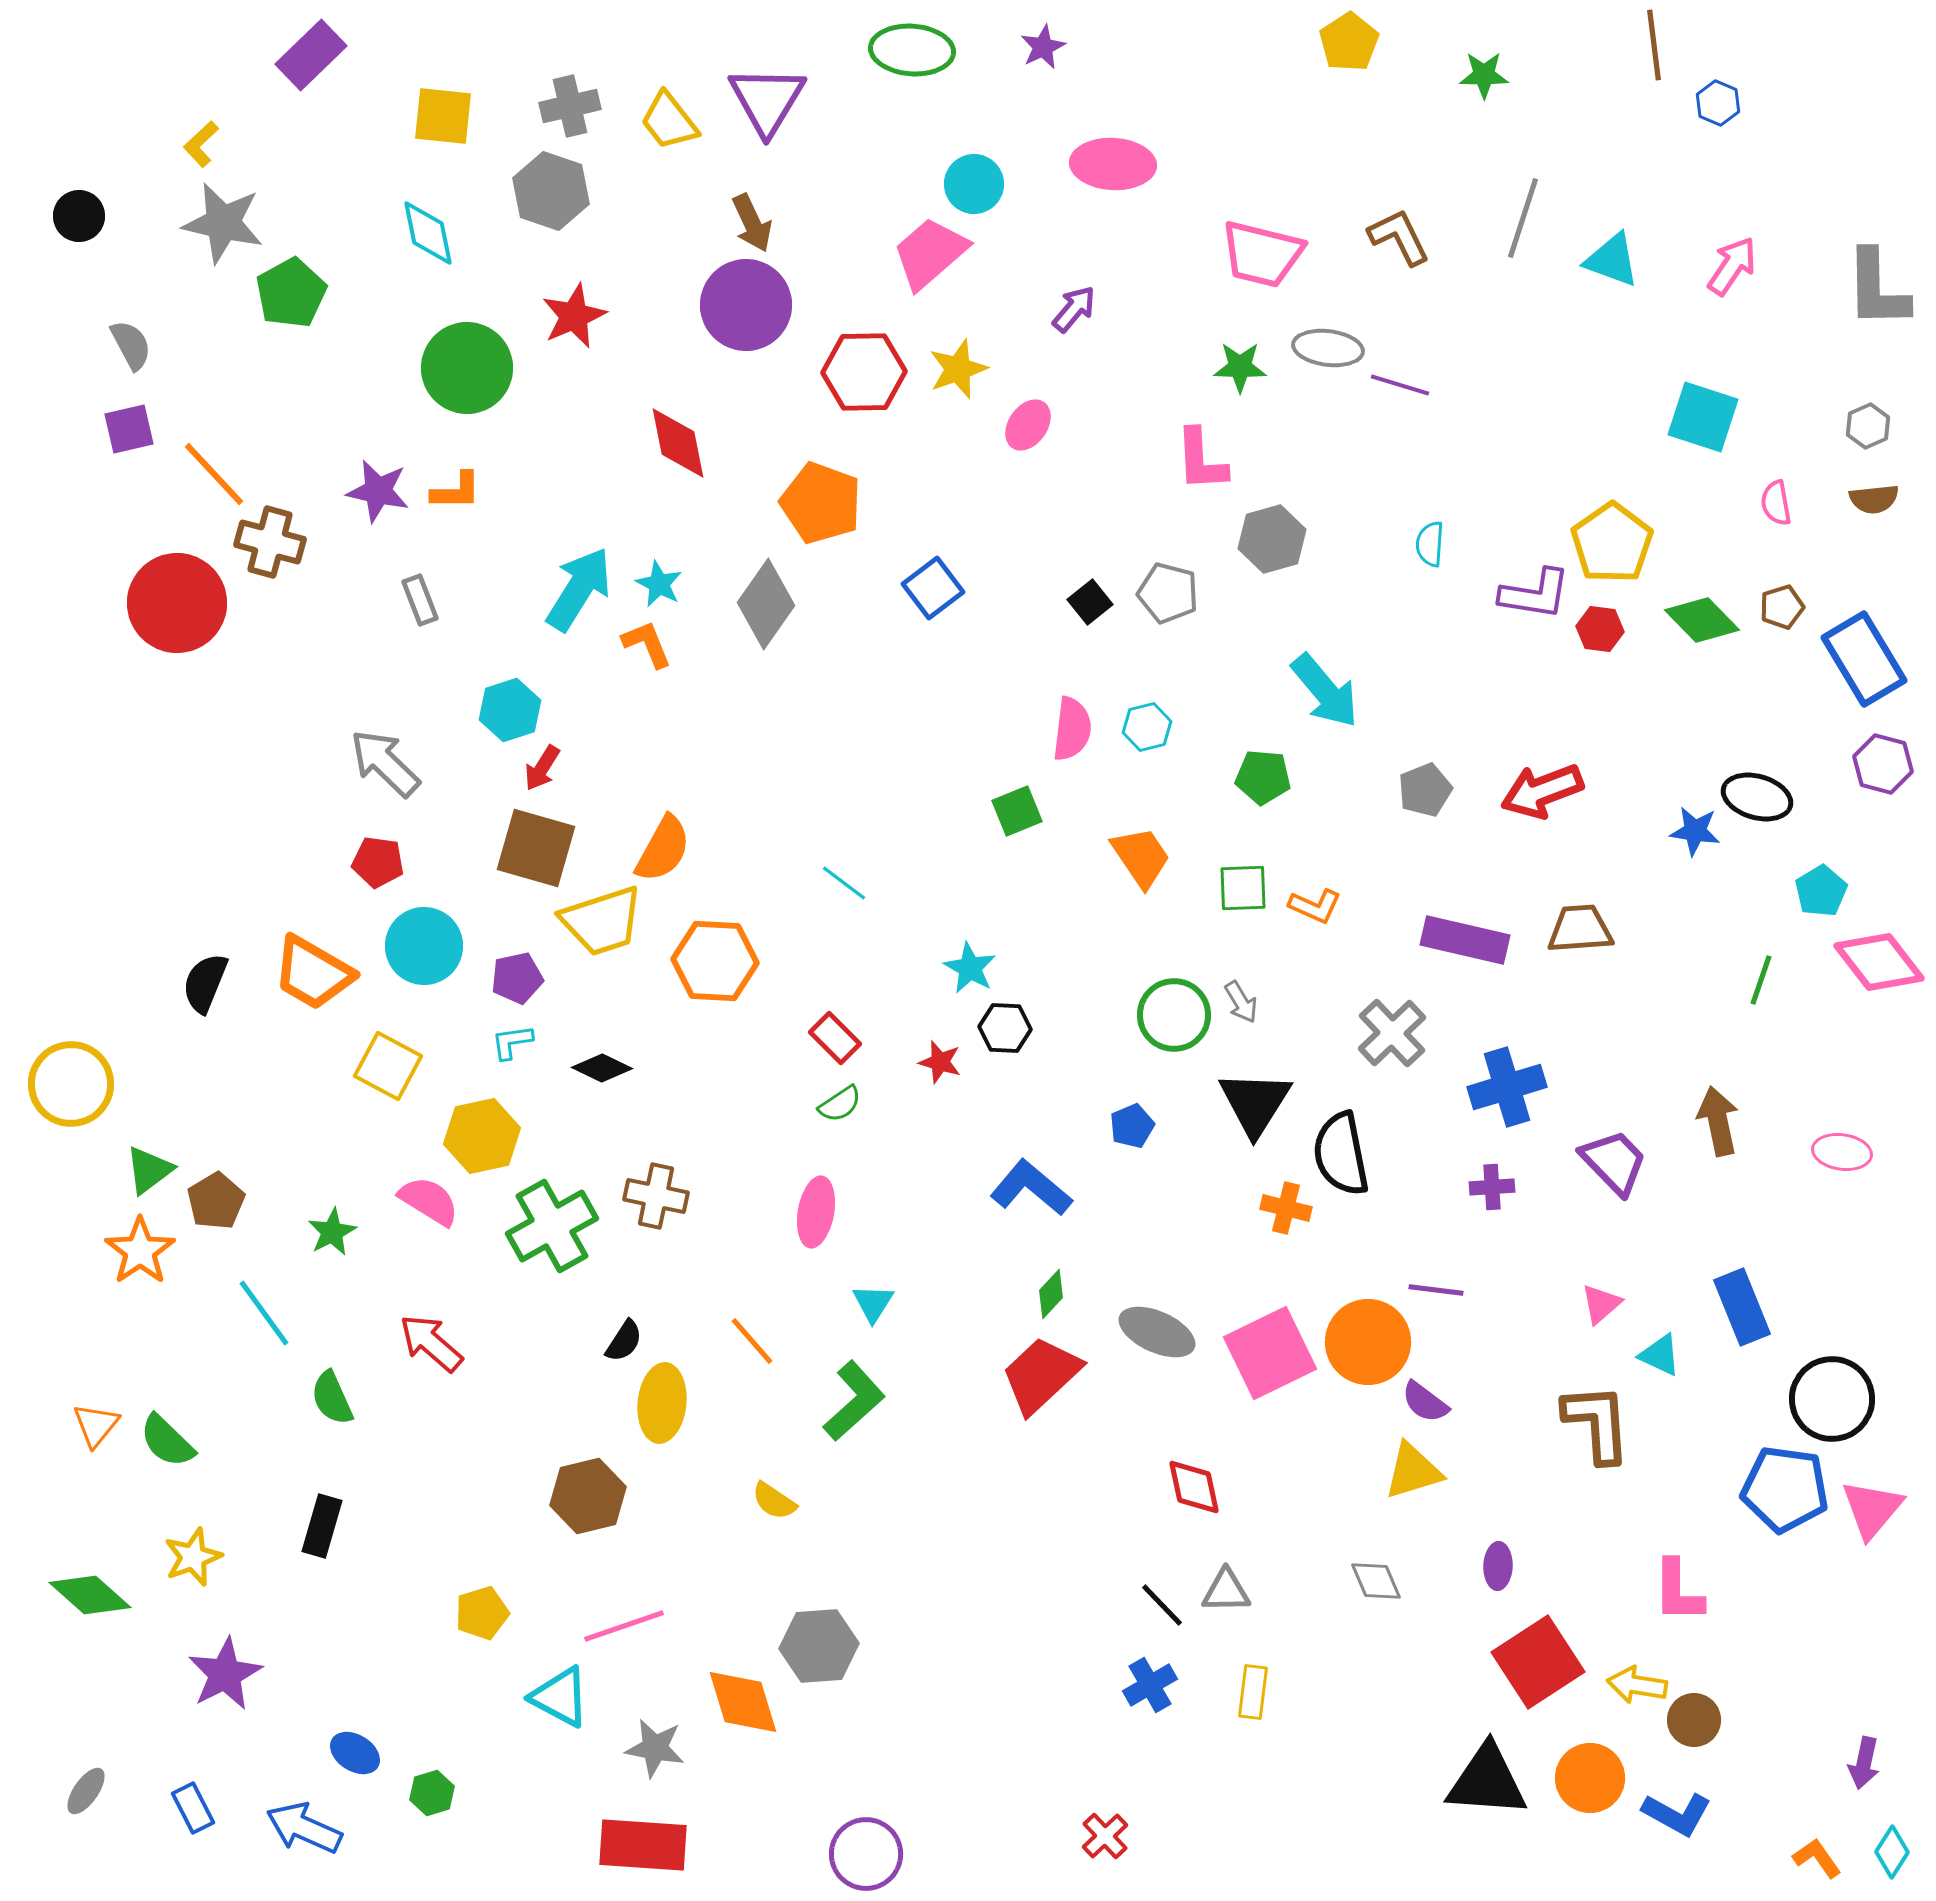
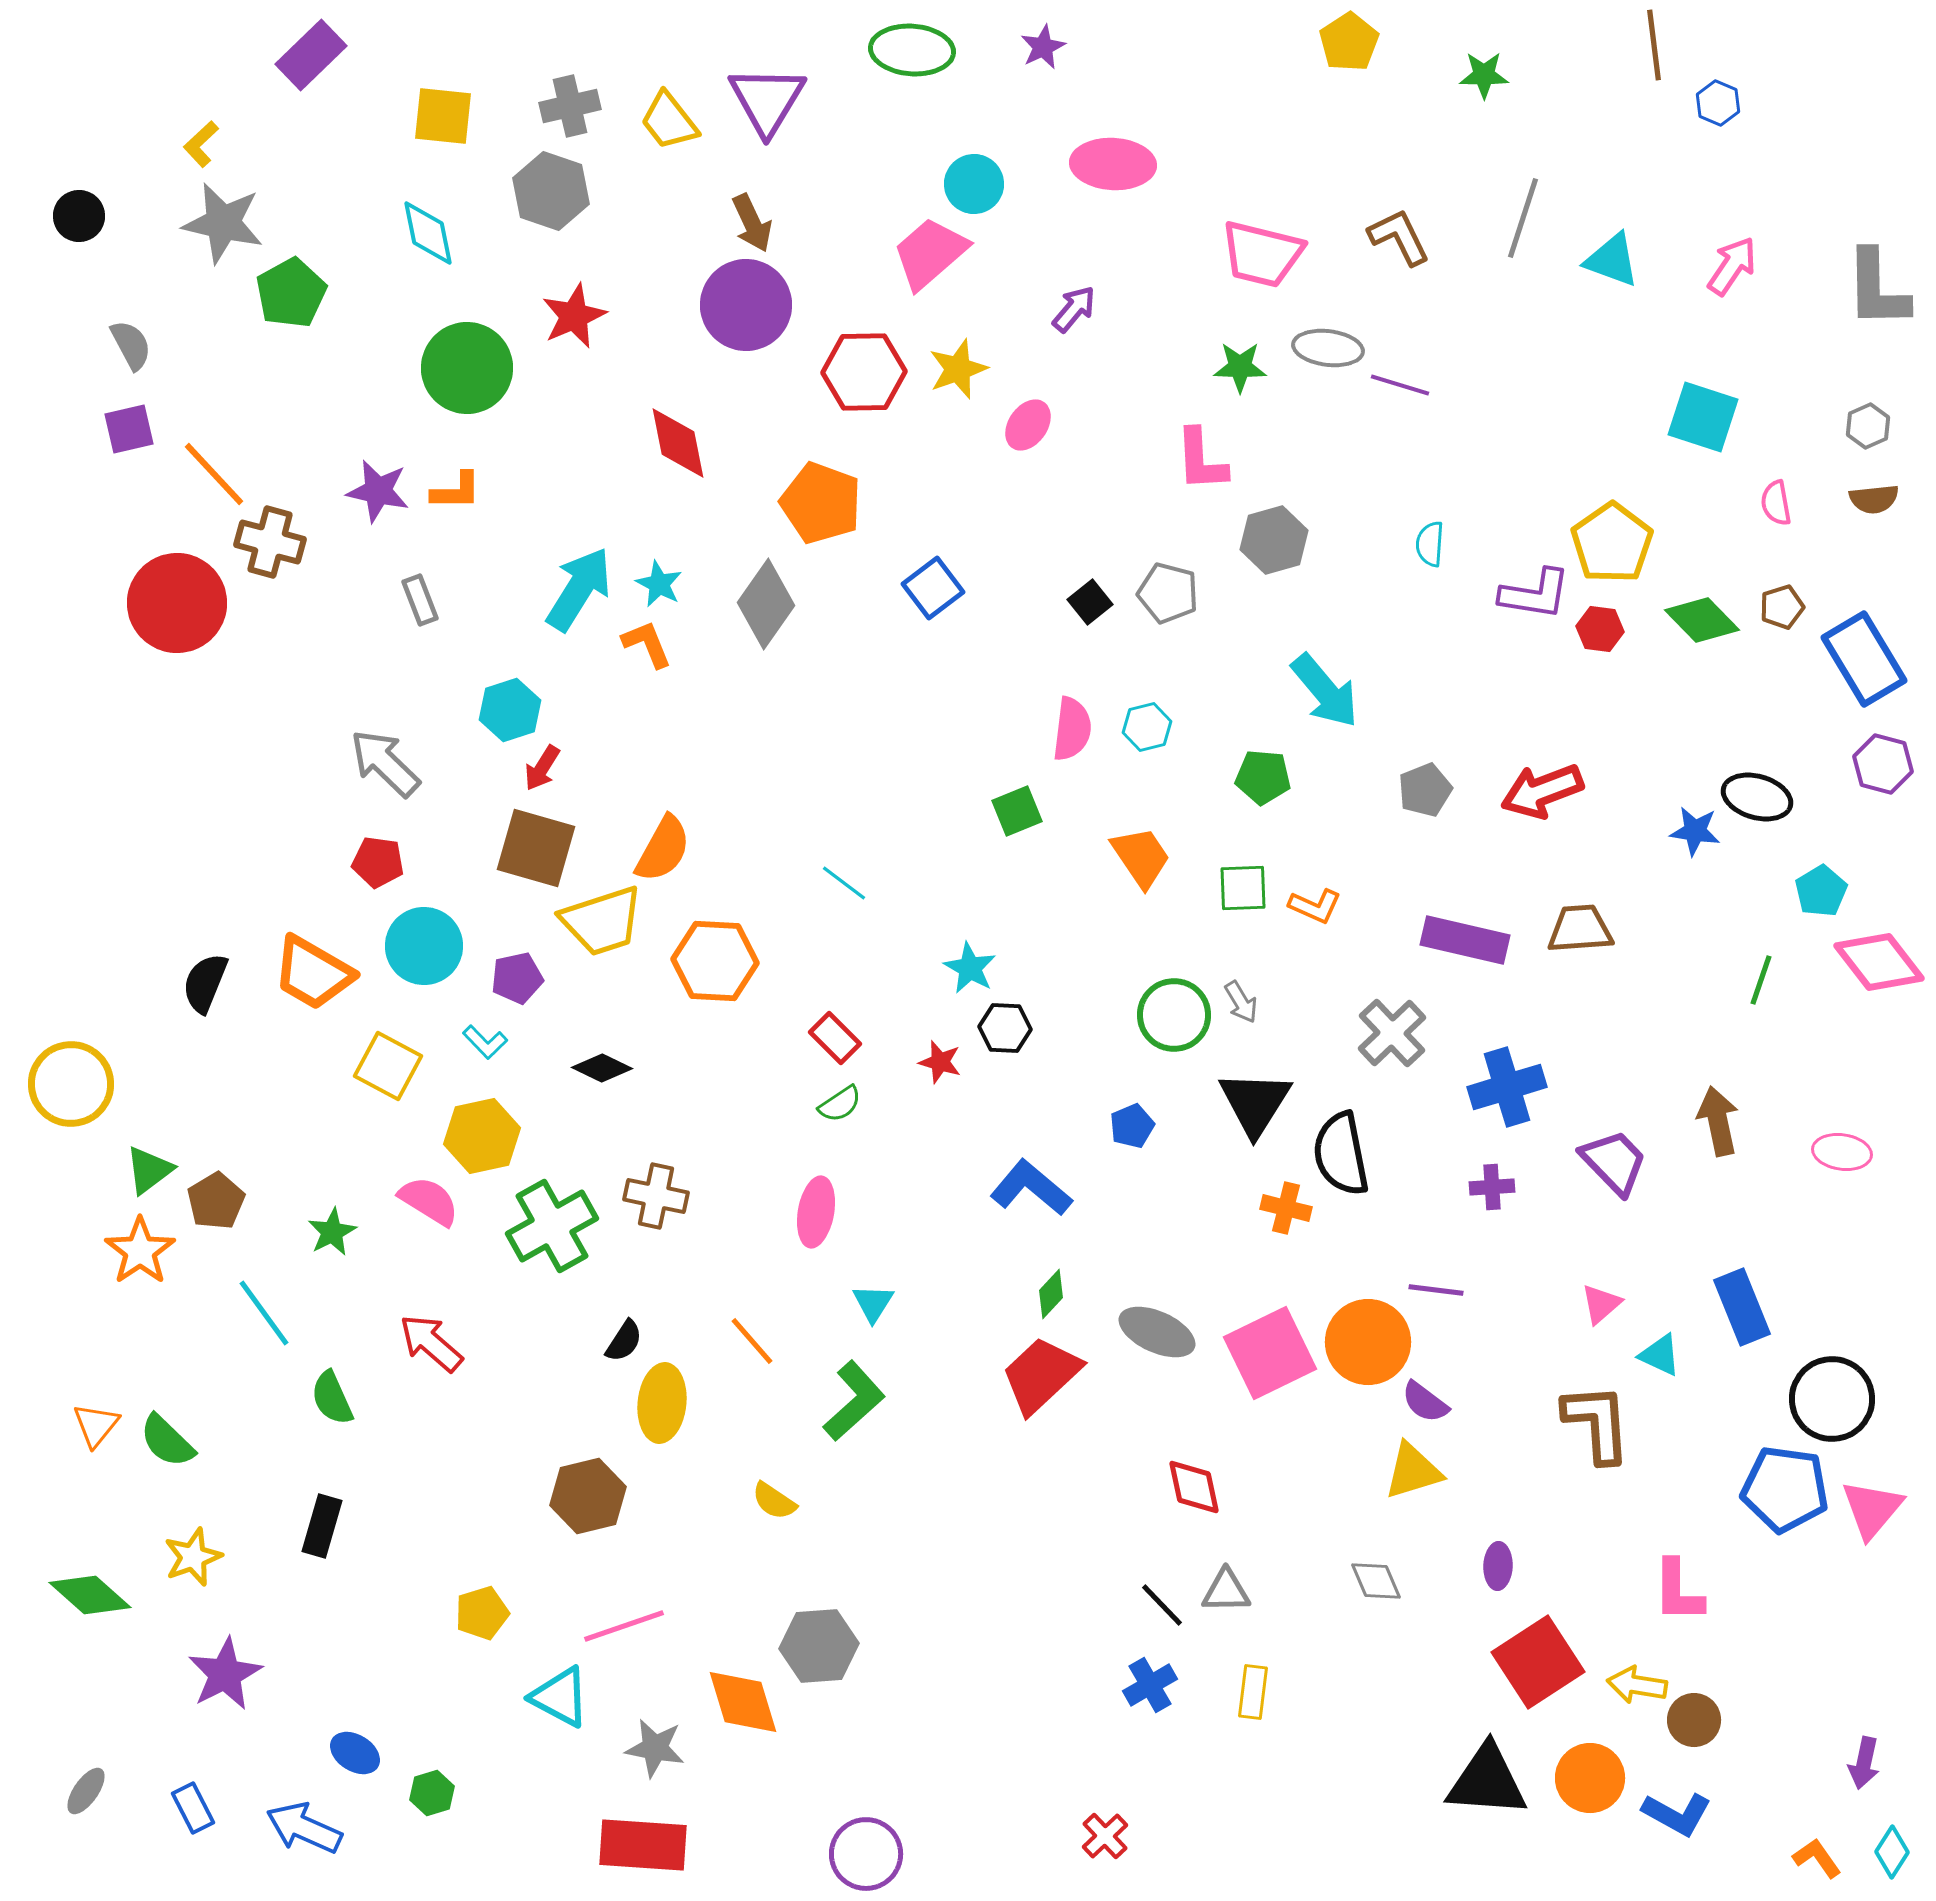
gray hexagon at (1272, 539): moved 2 px right, 1 px down
cyan L-shape at (512, 1042): moved 27 px left; rotated 126 degrees counterclockwise
